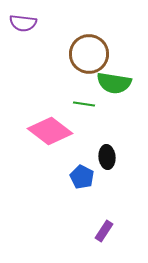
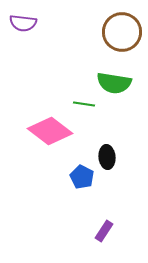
brown circle: moved 33 px right, 22 px up
